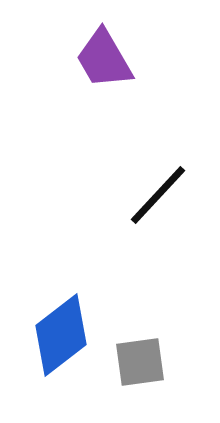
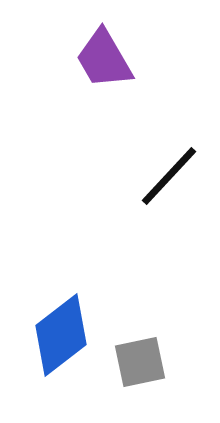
black line: moved 11 px right, 19 px up
gray square: rotated 4 degrees counterclockwise
